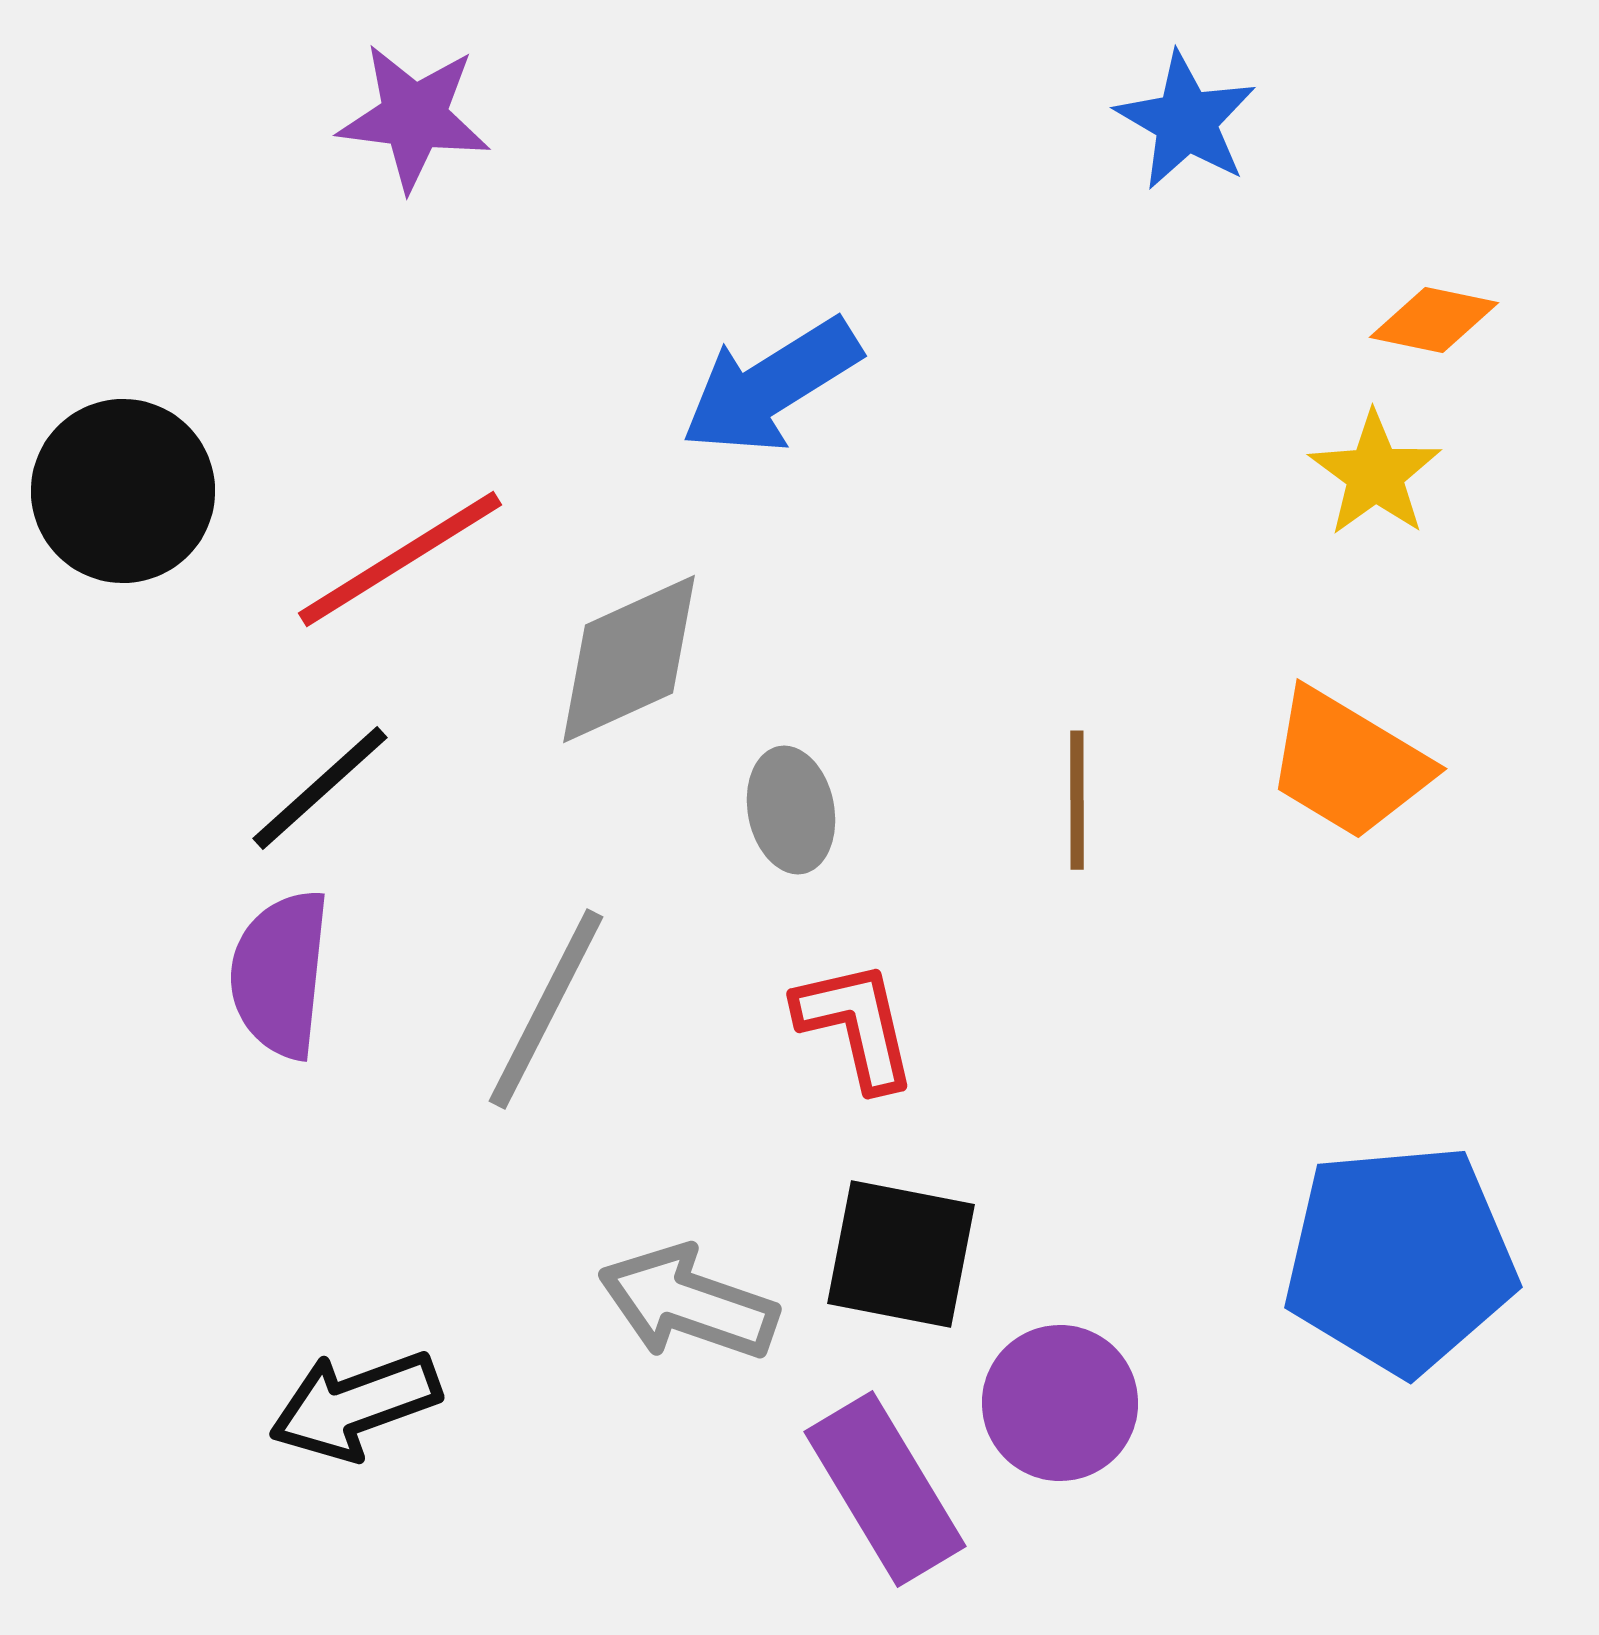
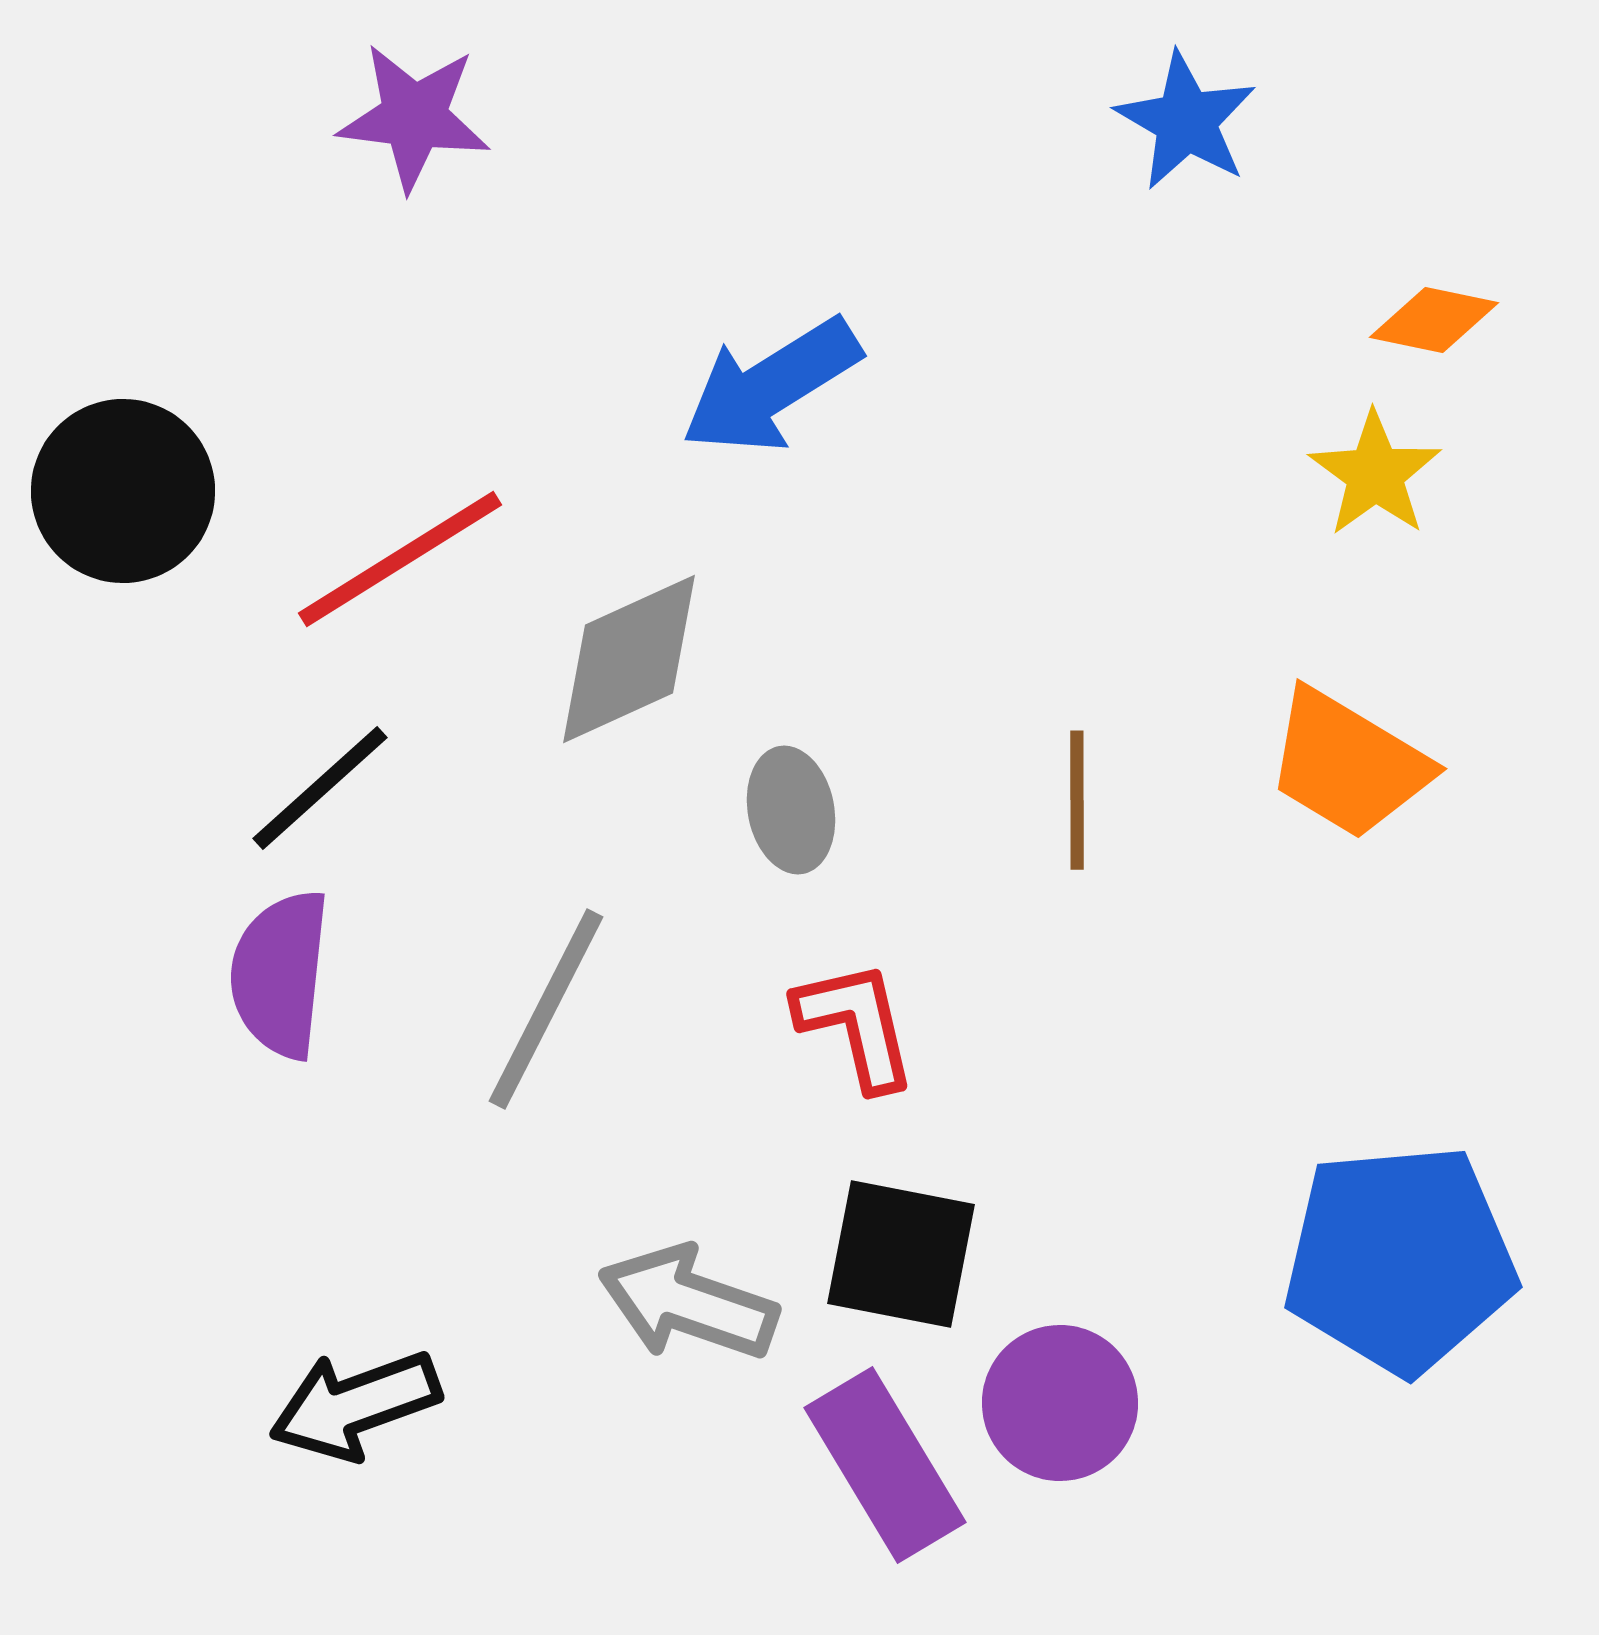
purple rectangle: moved 24 px up
